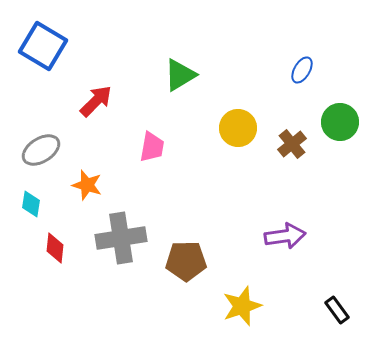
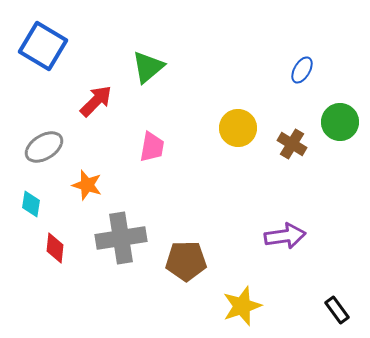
green triangle: moved 32 px left, 8 px up; rotated 9 degrees counterclockwise
brown cross: rotated 20 degrees counterclockwise
gray ellipse: moved 3 px right, 3 px up
